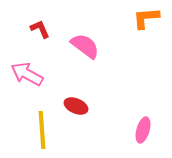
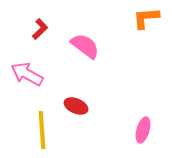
red L-shape: rotated 70 degrees clockwise
